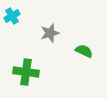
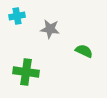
cyan cross: moved 5 px right; rotated 21 degrees clockwise
gray star: moved 4 px up; rotated 24 degrees clockwise
